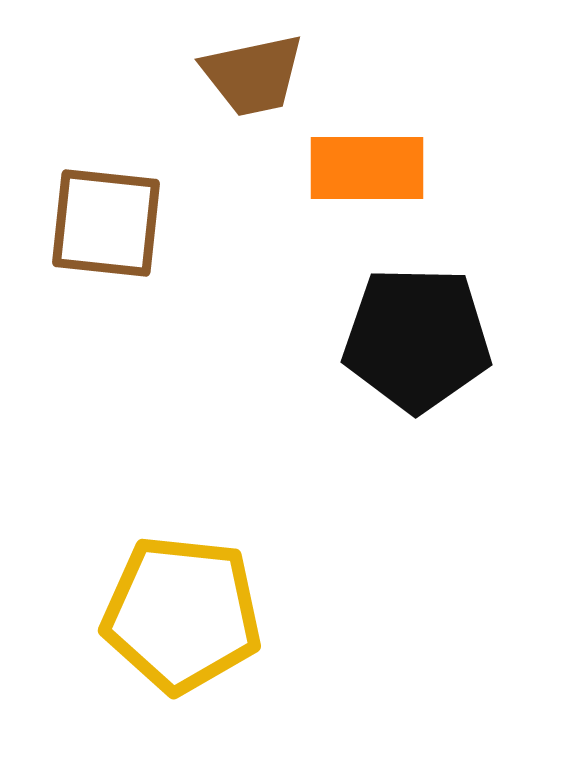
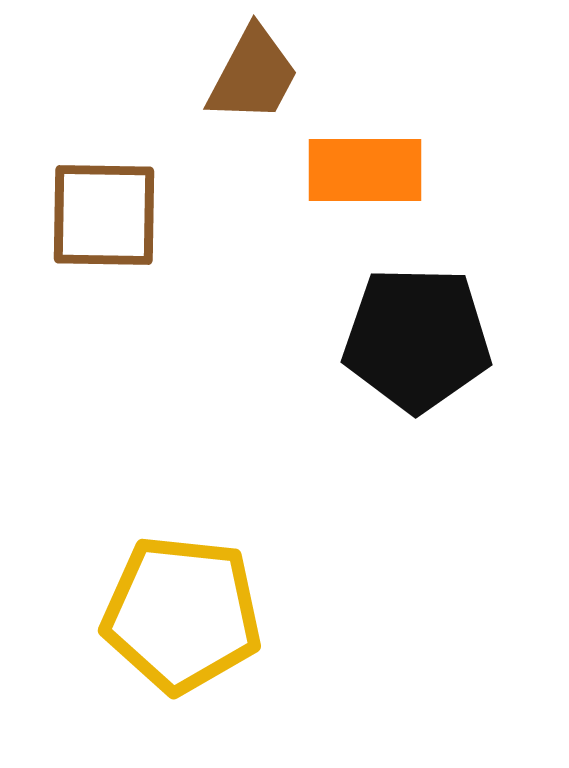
brown trapezoid: rotated 50 degrees counterclockwise
orange rectangle: moved 2 px left, 2 px down
brown square: moved 2 px left, 8 px up; rotated 5 degrees counterclockwise
